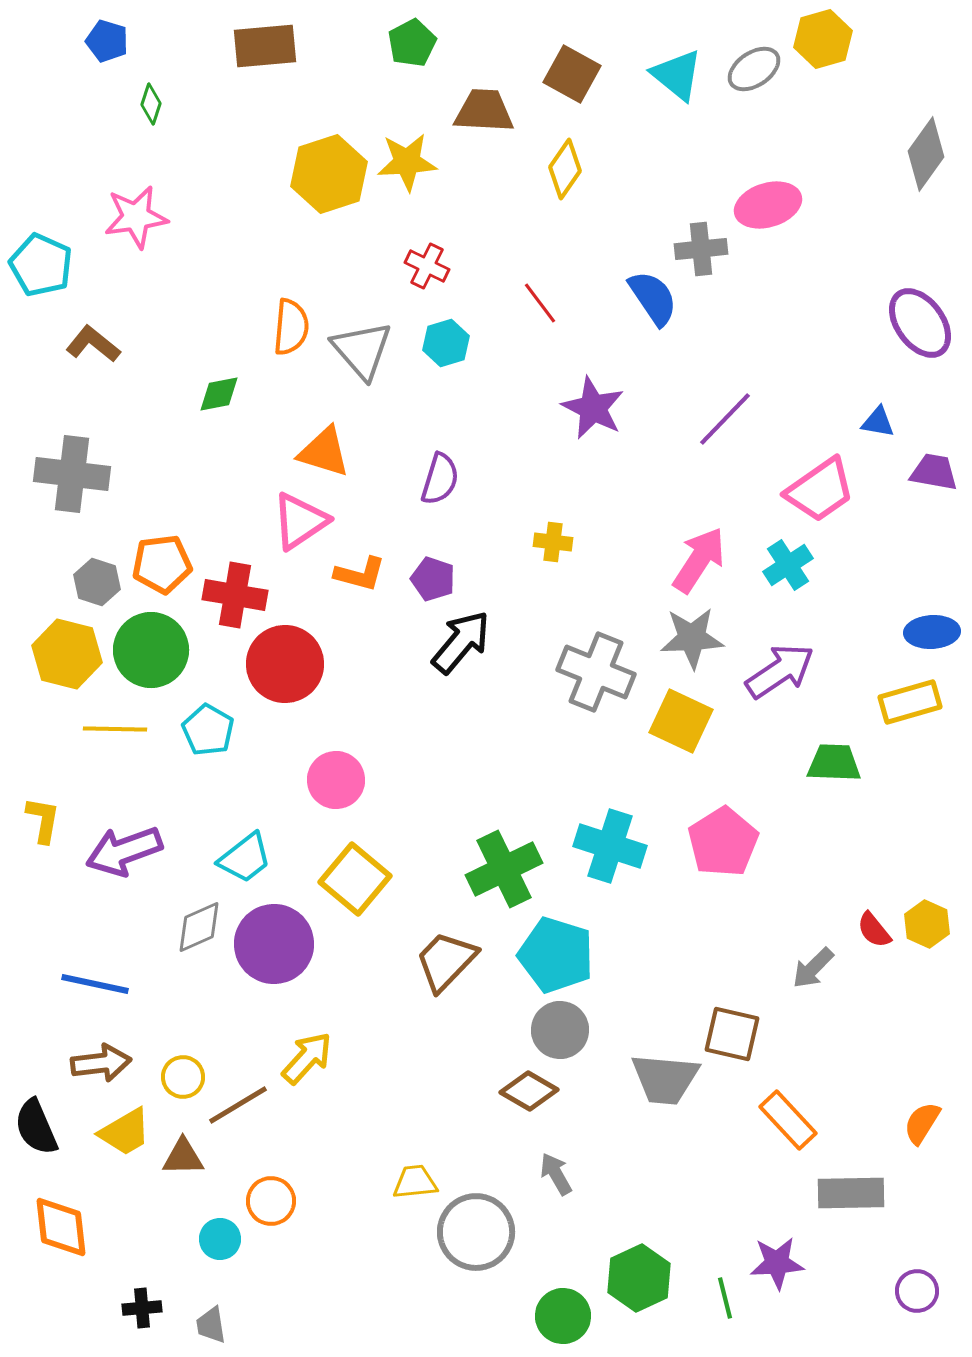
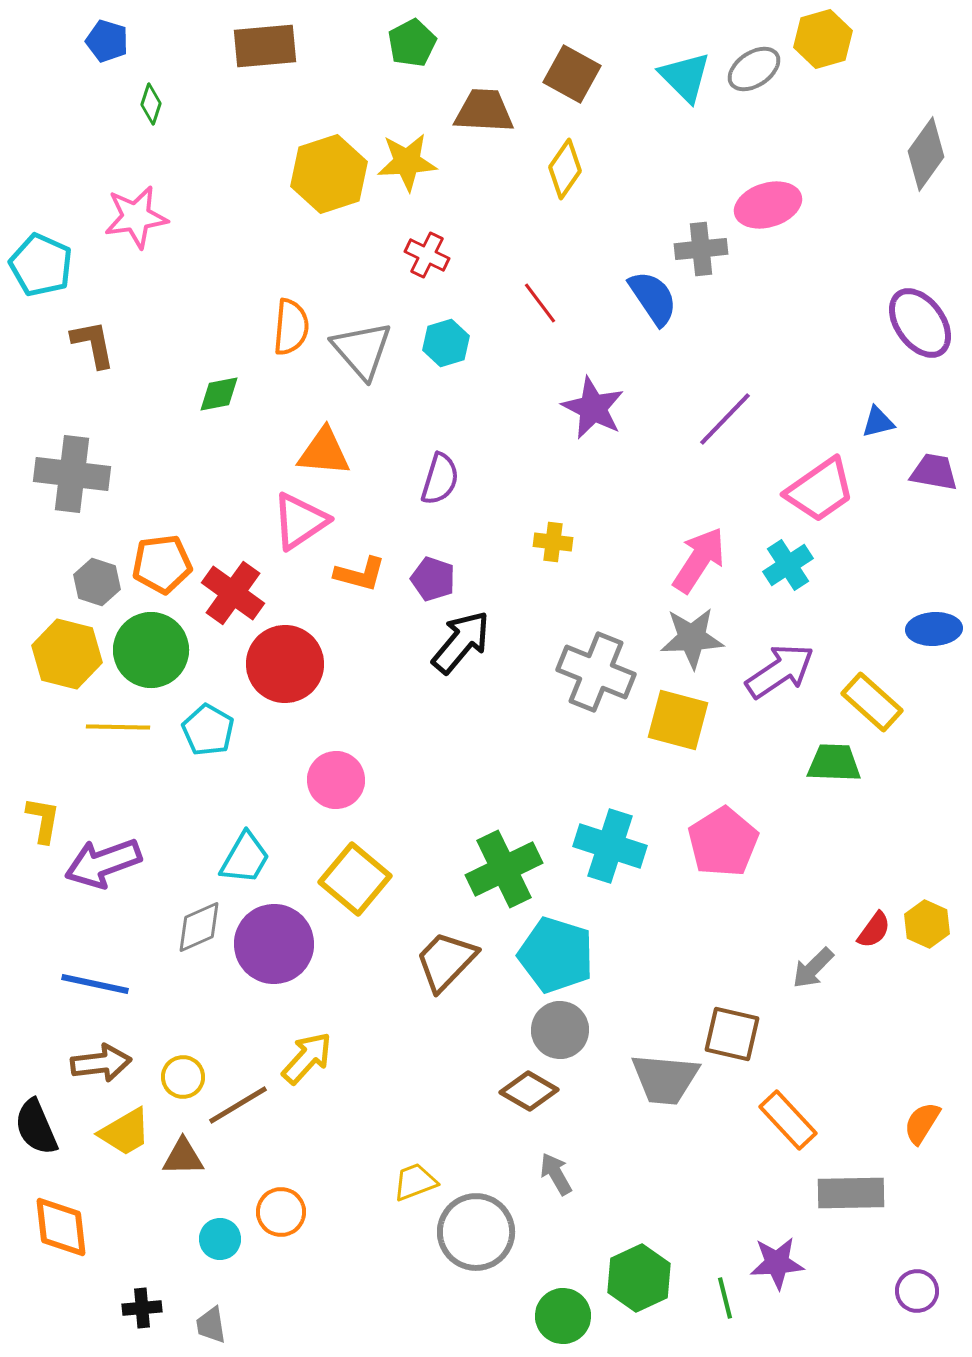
cyan triangle at (677, 75): moved 8 px right, 2 px down; rotated 6 degrees clockwise
red cross at (427, 266): moved 11 px up
brown L-shape at (93, 344): rotated 40 degrees clockwise
blue triangle at (878, 422): rotated 24 degrees counterclockwise
orange triangle at (324, 452): rotated 12 degrees counterclockwise
red cross at (235, 595): moved 2 px left, 2 px up; rotated 26 degrees clockwise
blue ellipse at (932, 632): moved 2 px right, 3 px up
yellow rectangle at (910, 702): moved 38 px left; rotated 58 degrees clockwise
yellow square at (681, 721): moved 3 px left, 1 px up; rotated 10 degrees counterclockwise
yellow line at (115, 729): moved 3 px right, 2 px up
purple arrow at (124, 851): moved 21 px left, 12 px down
cyan trapezoid at (245, 858): rotated 22 degrees counterclockwise
red semicircle at (874, 930): rotated 105 degrees counterclockwise
yellow trapezoid at (415, 1182): rotated 15 degrees counterclockwise
orange circle at (271, 1201): moved 10 px right, 11 px down
